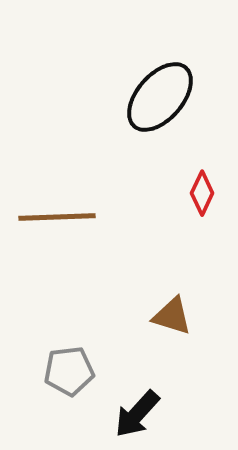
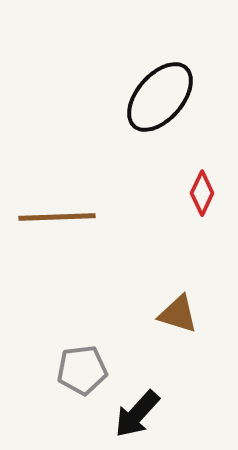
brown triangle: moved 6 px right, 2 px up
gray pentagon: moved 13 px right, 1 px up
